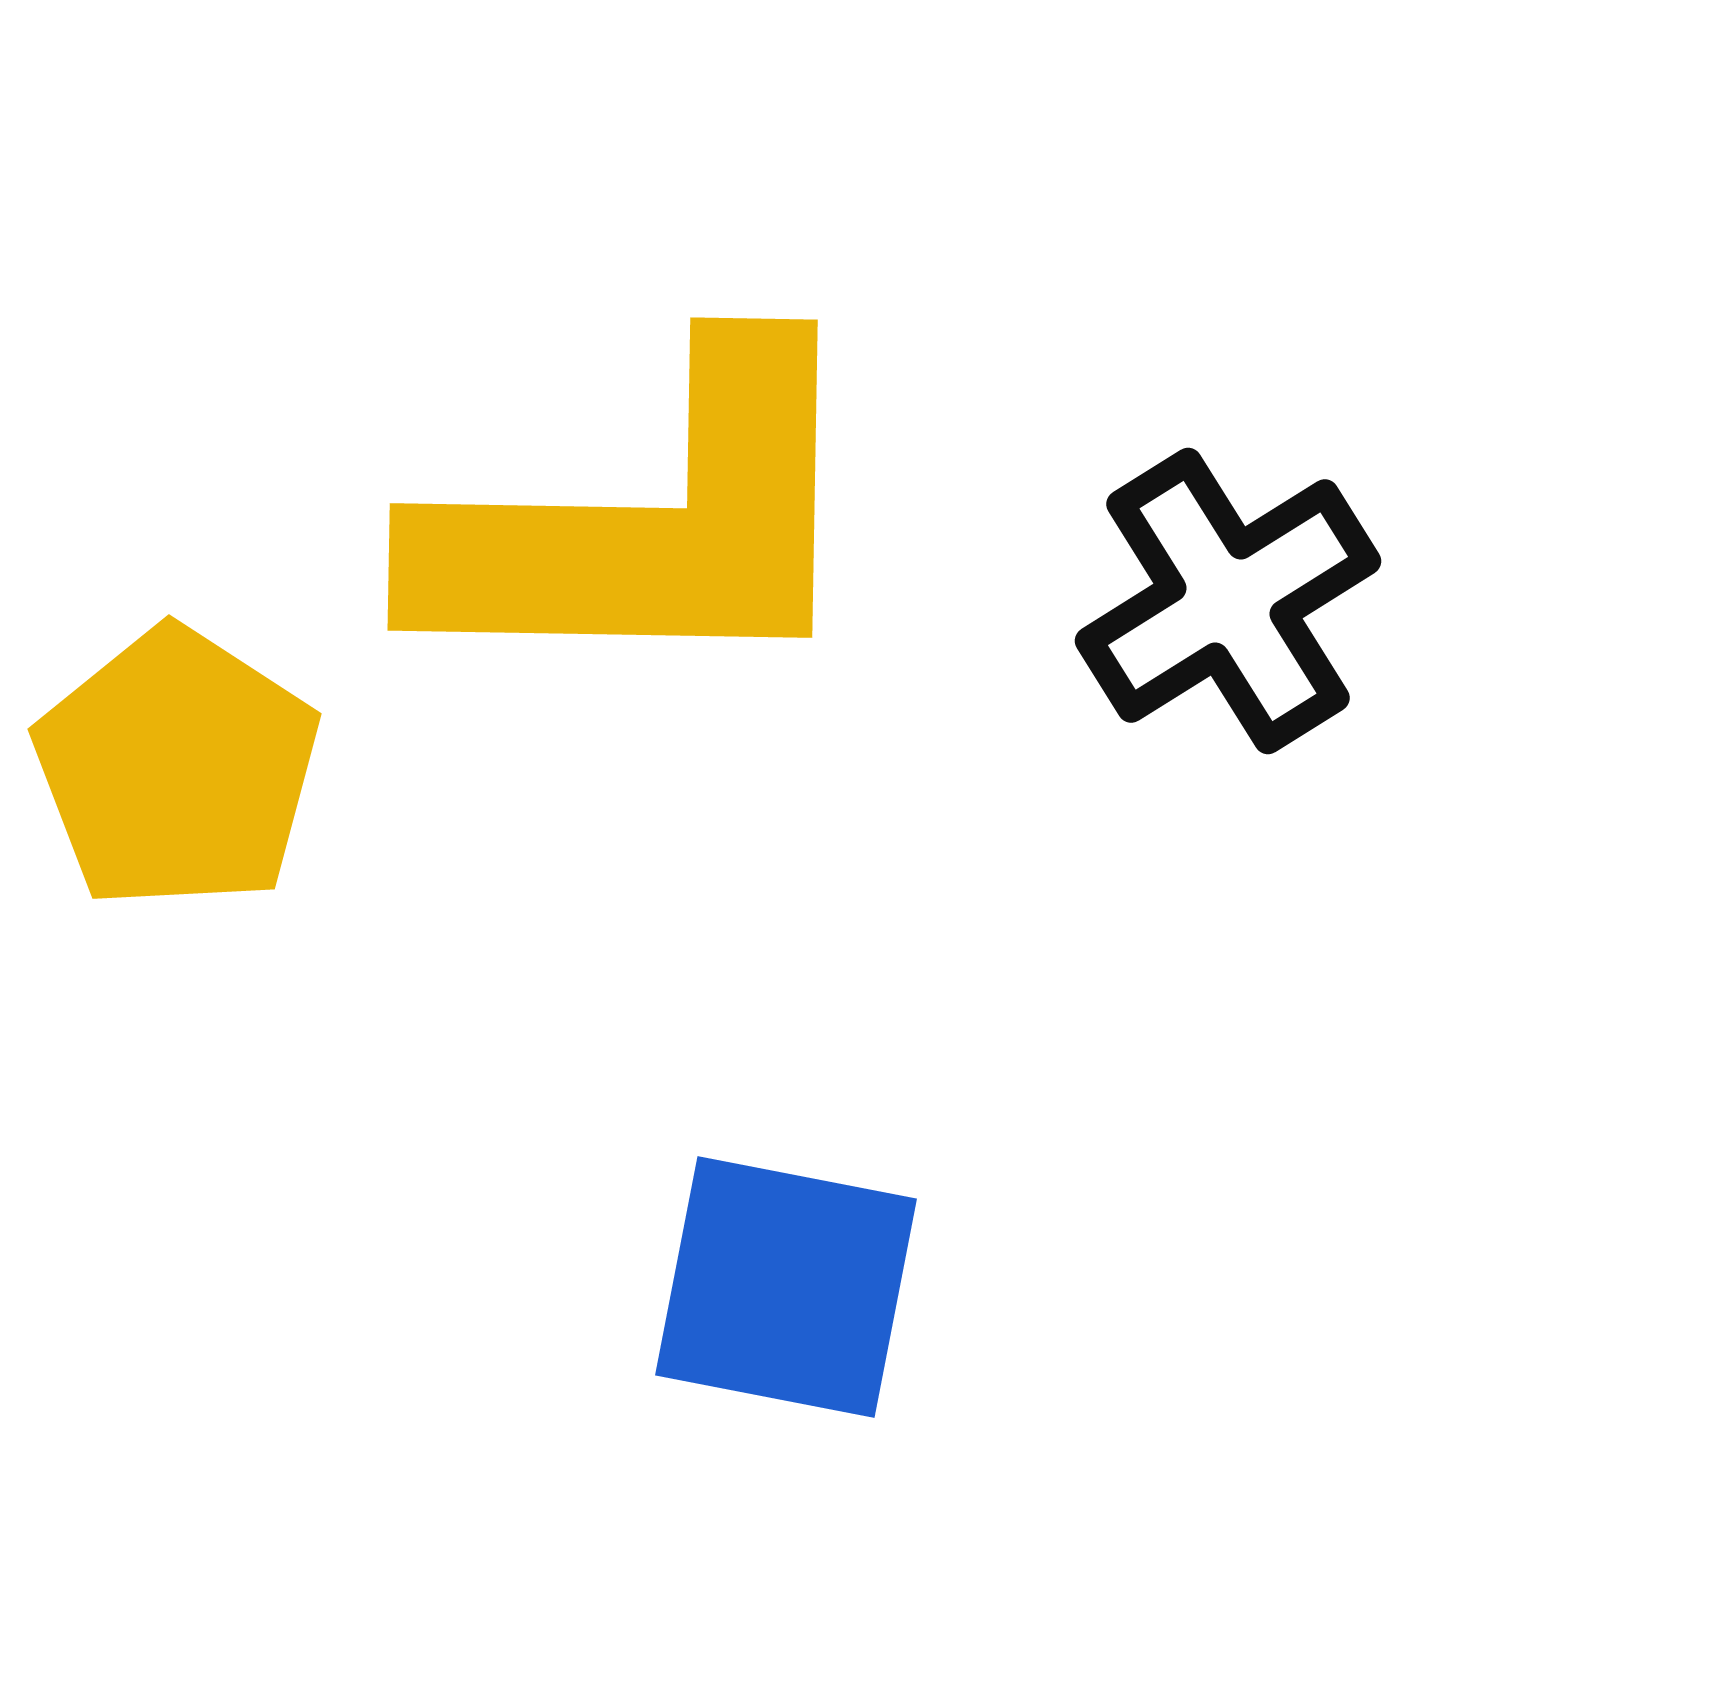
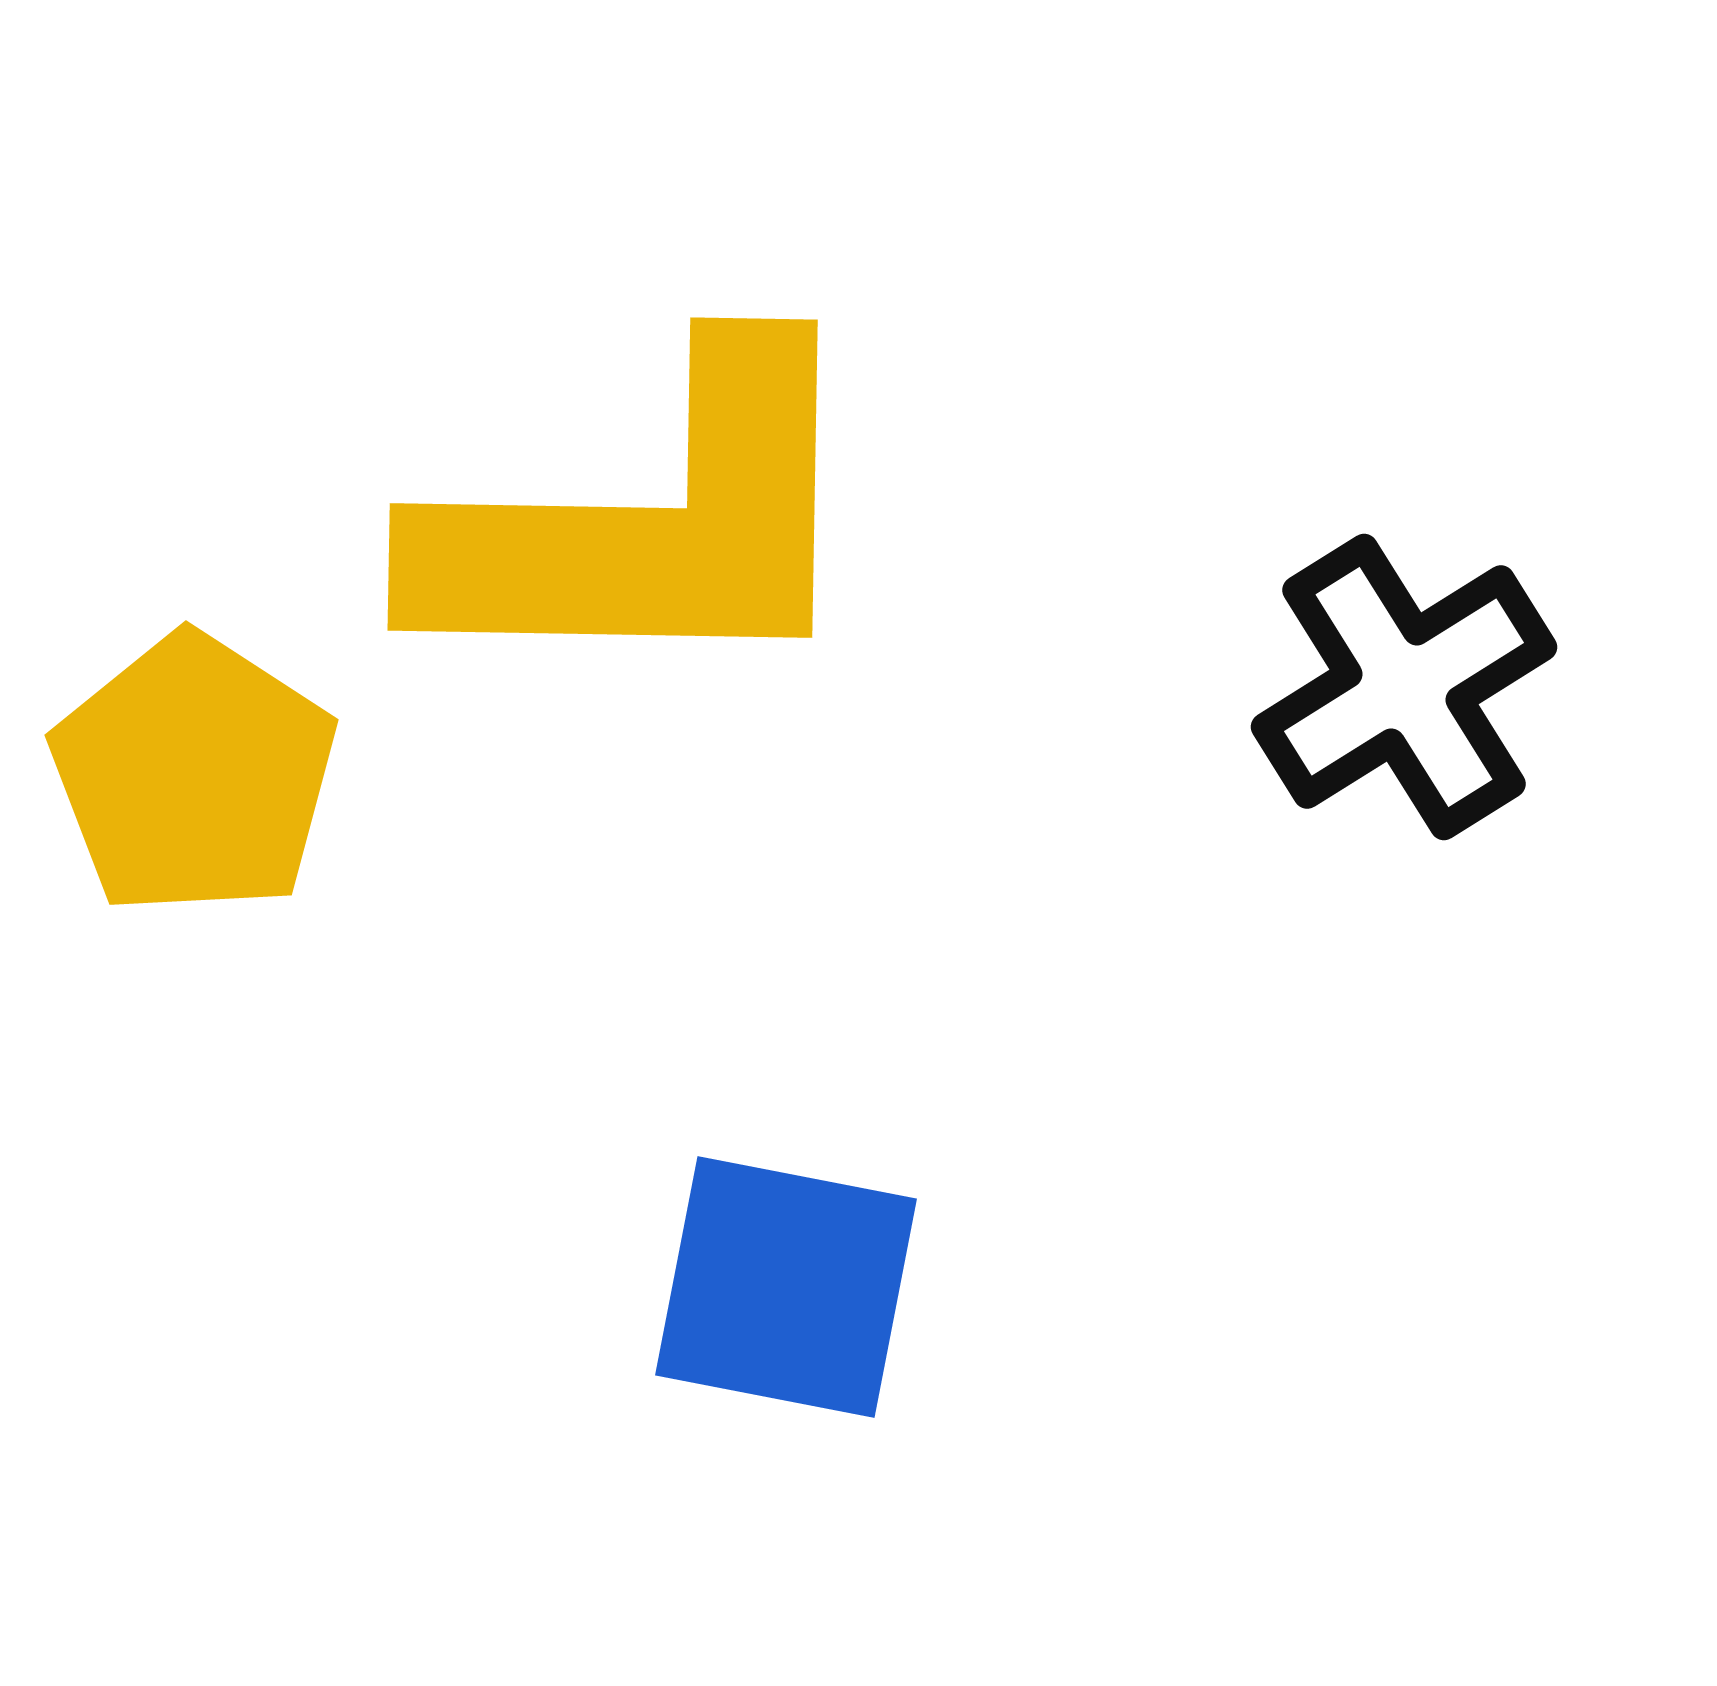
black cross: moved 176 px right, 86 px down
yellow pentagon: moved 17 px right, 6 px down
